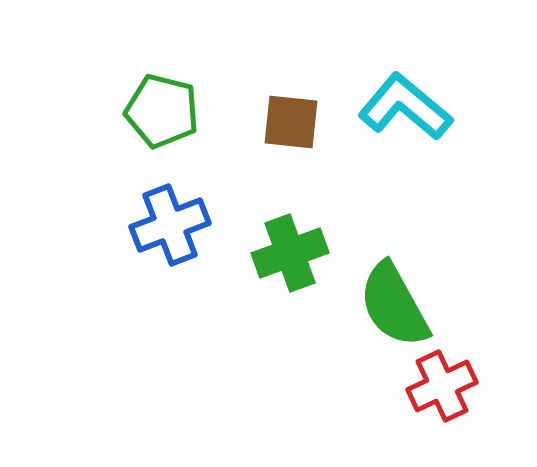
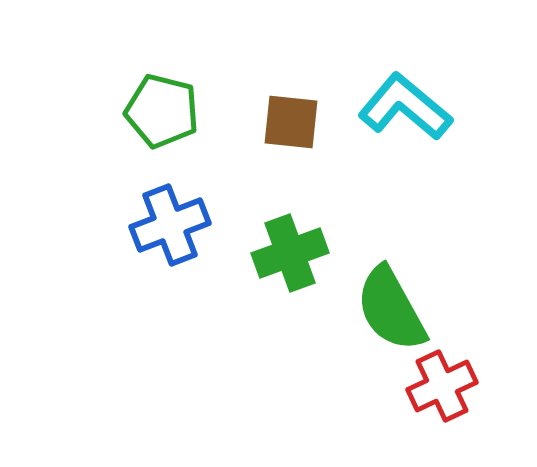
green semicircle: moved 3 px left, 4 px down
